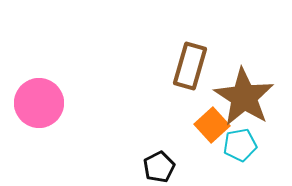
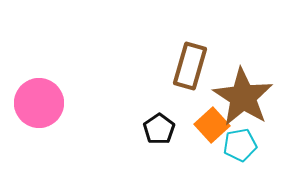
brown star: moved 1 px left
black pentagon: moved 38 px up; rotated 8 degrees counterclockwise
